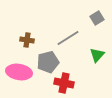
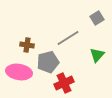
brown cross: moved 5 px down
red cross: rotated 36 degrees counterclockwise
